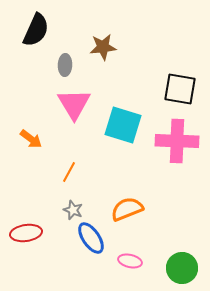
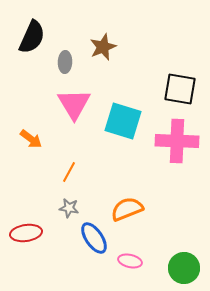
black semicircle: moved 4 px left, 7 px down
brown star: rotated 16 degrees counterclockwise
gray ellipse: moved 3 px up
cyan square: moved 4 px up
gray star: moved 4 px left, 2 px up; rotated 12 degrees counterclockwise
blue ellipse: moved 3 px right
green circle: moved 2 px right
